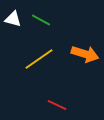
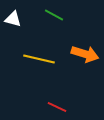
green line: moved 13 px right, 5 px up
yellow line: rotated 48 degrees clockwise
red line: moved 2 px down
